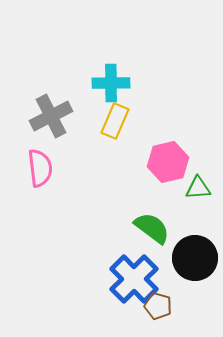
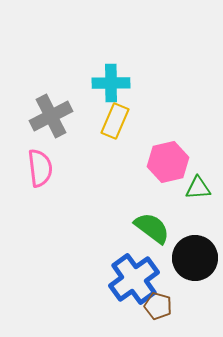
blue cross: rotated 9 degrees clockwise
